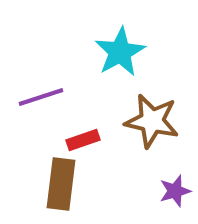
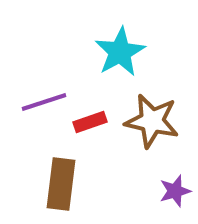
purple line: moved 3 px right, 5 px down
red rectangle: moved 7 px right, 18 px up
